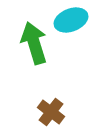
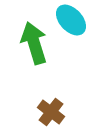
cyan ellipse: rotated 68 degrees clockwise
